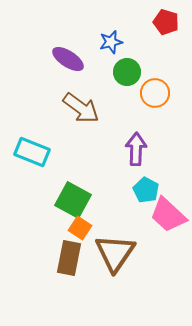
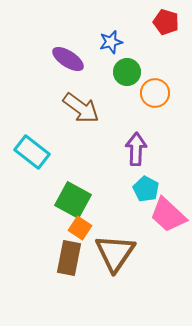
cyan rectangle: rotated 16 degrees clockwise
cyan pentagon: moved 1 px up
